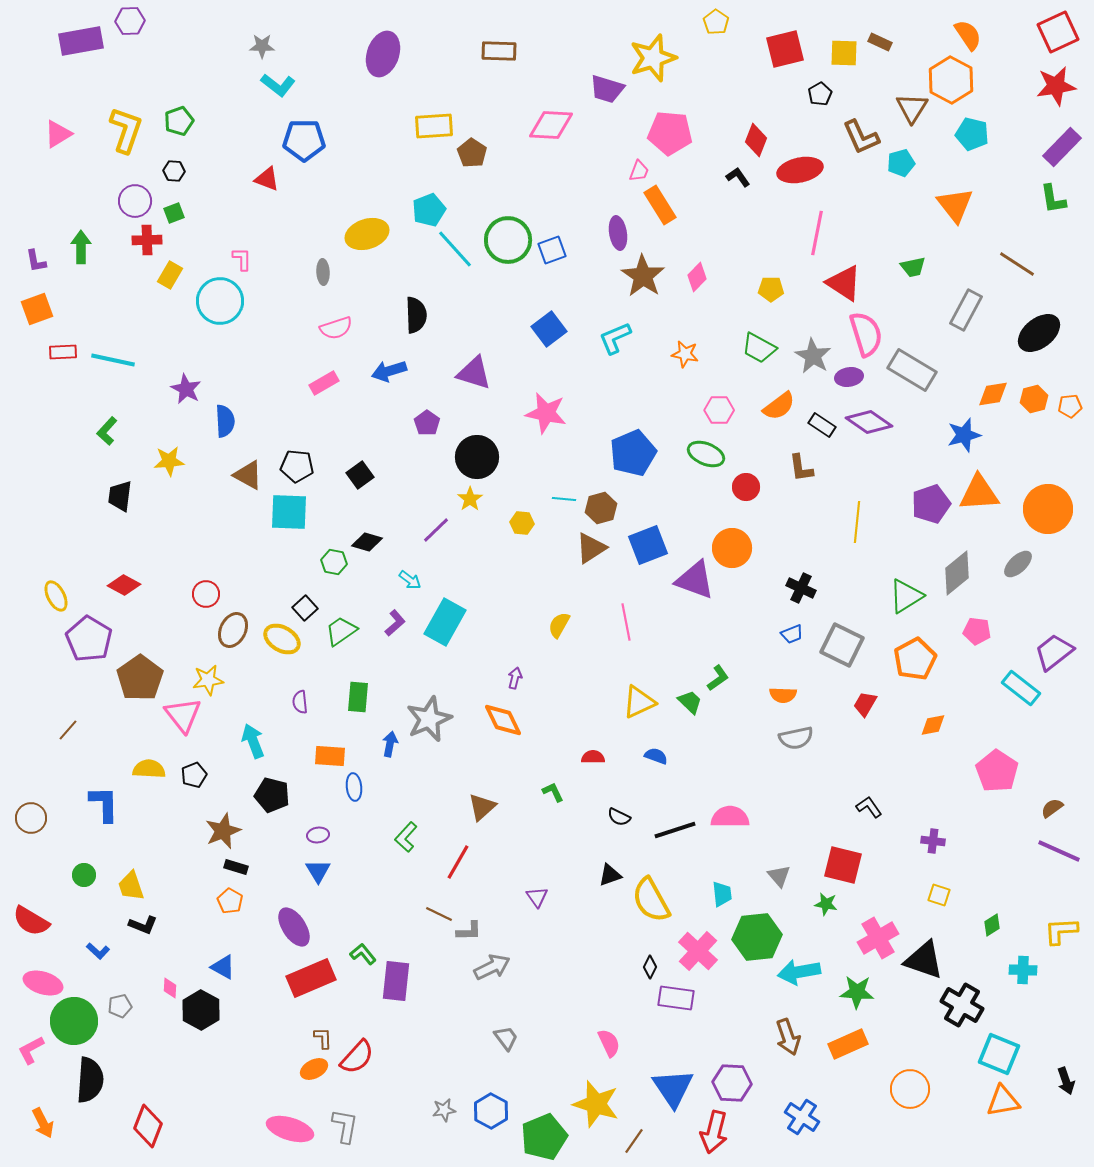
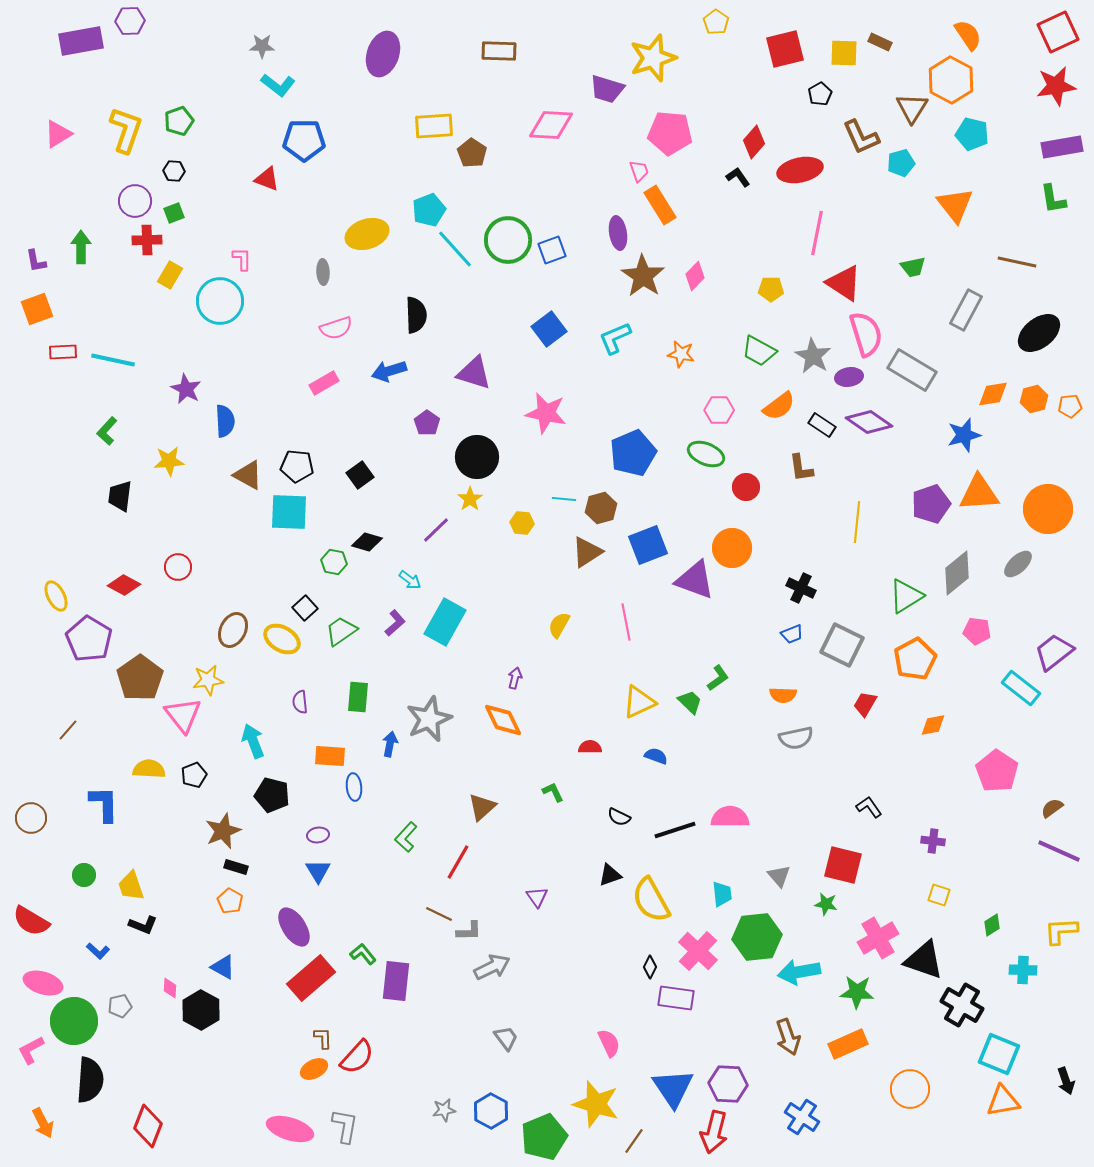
red diamond at (756, 140): moved 2 px left, 2 px down; rotated 20 degrees clockwise
purple rectangle at (1062, 147): rotated 36 degrees clockwise
pink trapezoid at (639, 171): rotated 40 degrees counterclockwise
brown line at (1017, 264): moved 2 px up; rotated 21 degrees counterclockwise
pink diamond at (697, 277): moved 2 px left, 1 px up
green trapezoid at (759, 348): moved 3 px down
orange star at (685, 354): moved 4 px left
brown triangle at (591, 548): moved 4 px left, 4 px down
red circle at (206, 594): moved 28 px left, 27 px up
red semicircle at (593, 757): moved 3 px left, 10 px up
red rectangle at (311, 978): rotated 18 degrees counterclockwise
purple hexagon at (732, 1083): moved 4 px left, 1 px down
